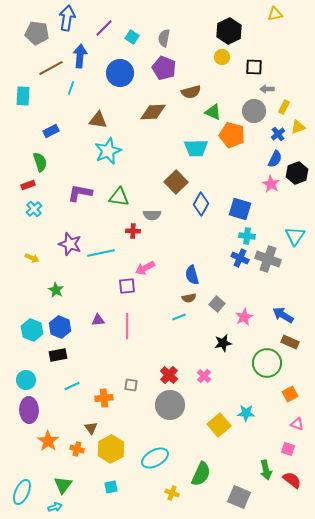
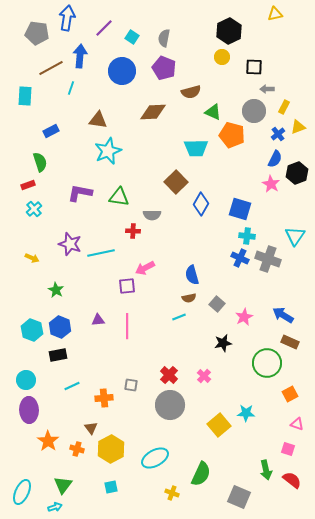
blue circle at (120, 73): moved 2 px right, 2 px up
cyan rectangle at (23, 96): moved 2 px right
